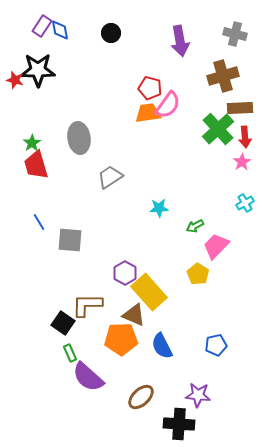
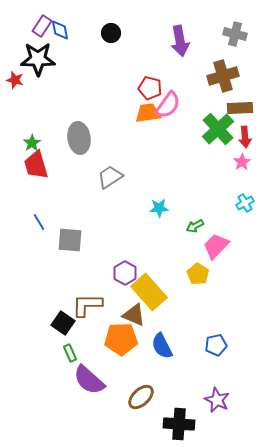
black star: moved 11 px up
purple semicircle: moved 1 px right, 3 px down
purple star: moved 19 px right, 5 px down; rotated 20 degrees clockwise
